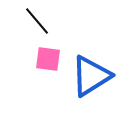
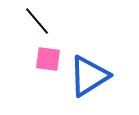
blue triangle: moved 2 px left
